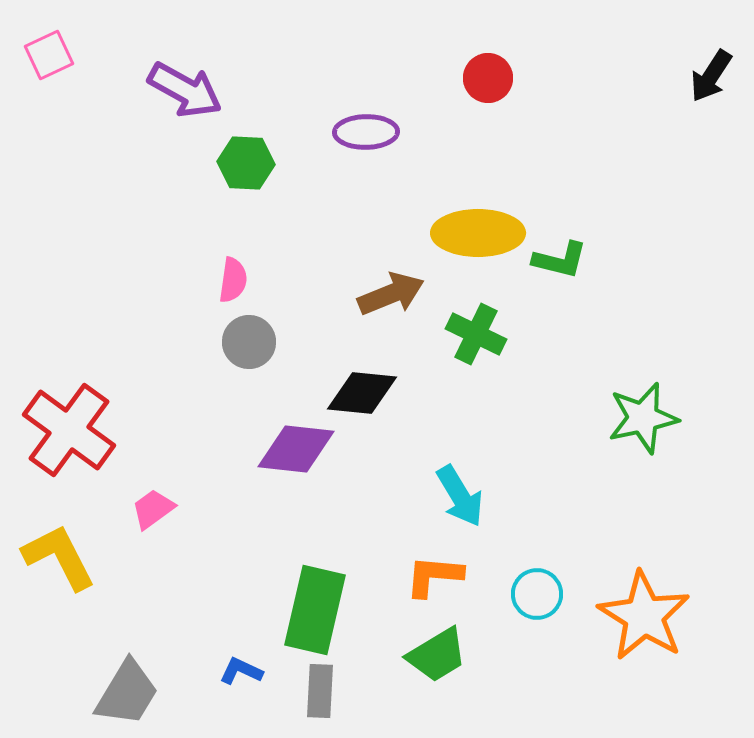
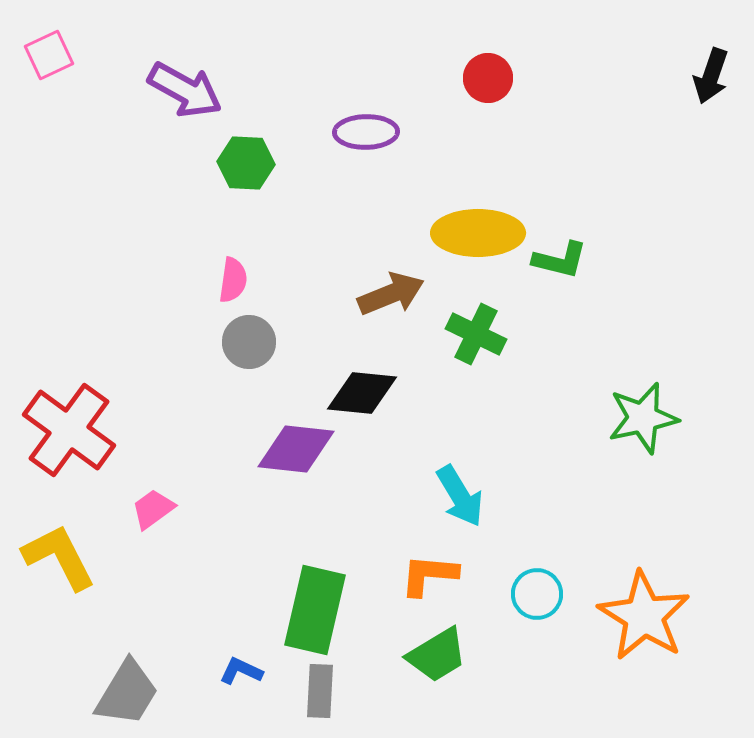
black arrow: rotated 14 degrees counterclockwise
orange L-shape: moved 5 px left, 1 px up
